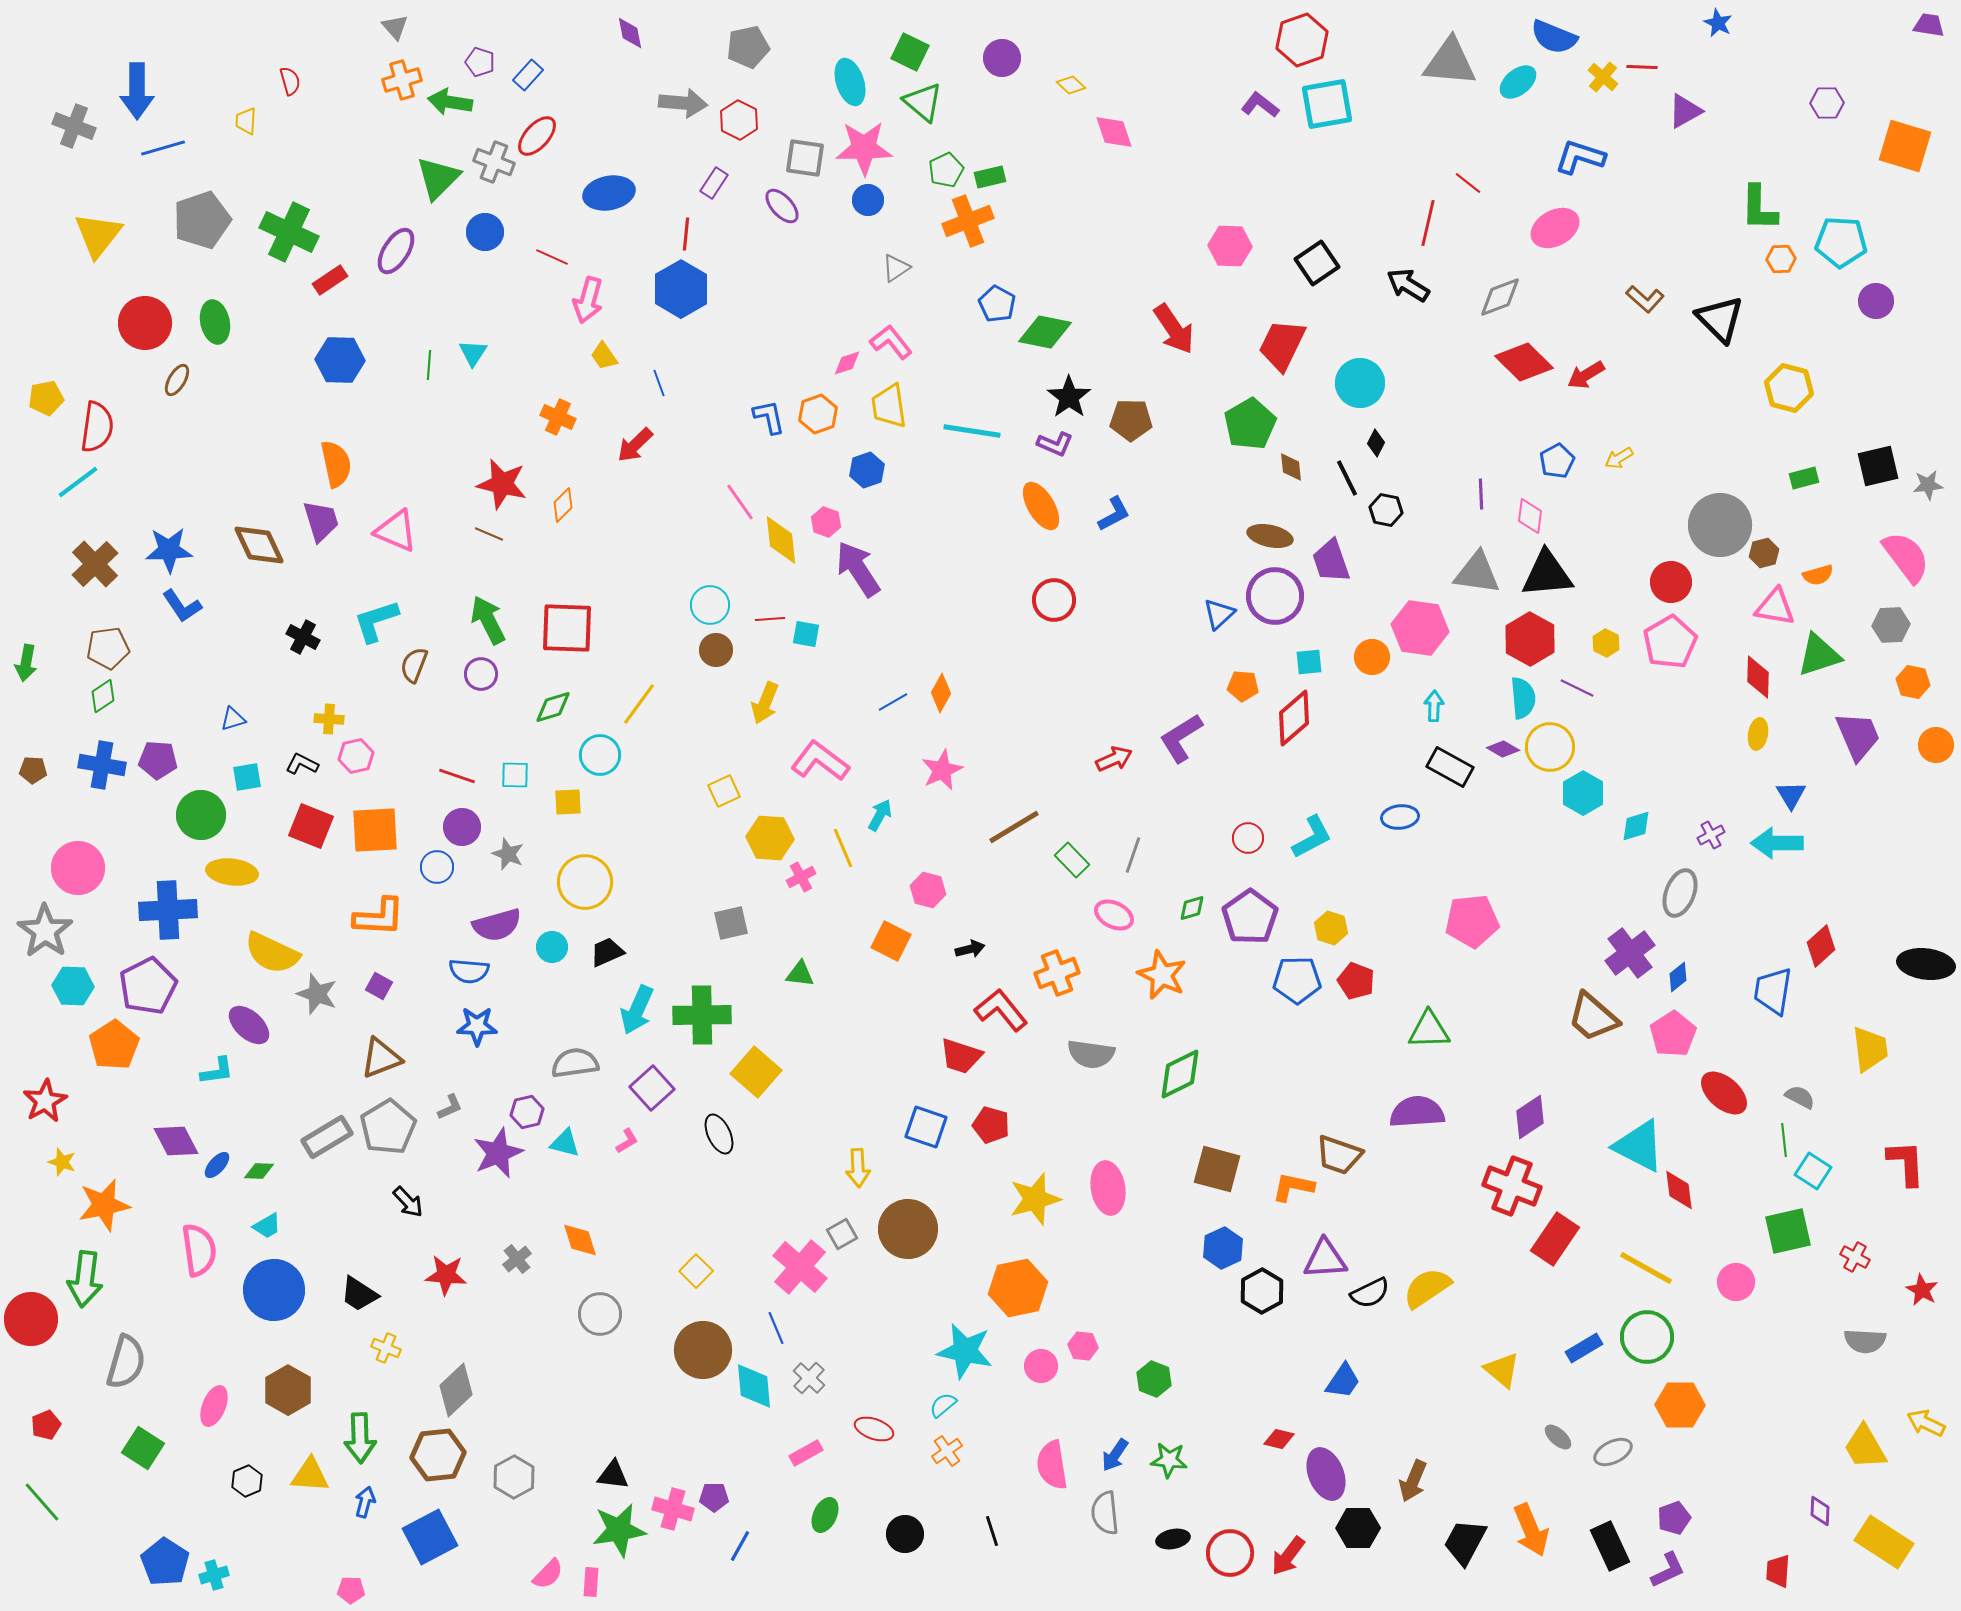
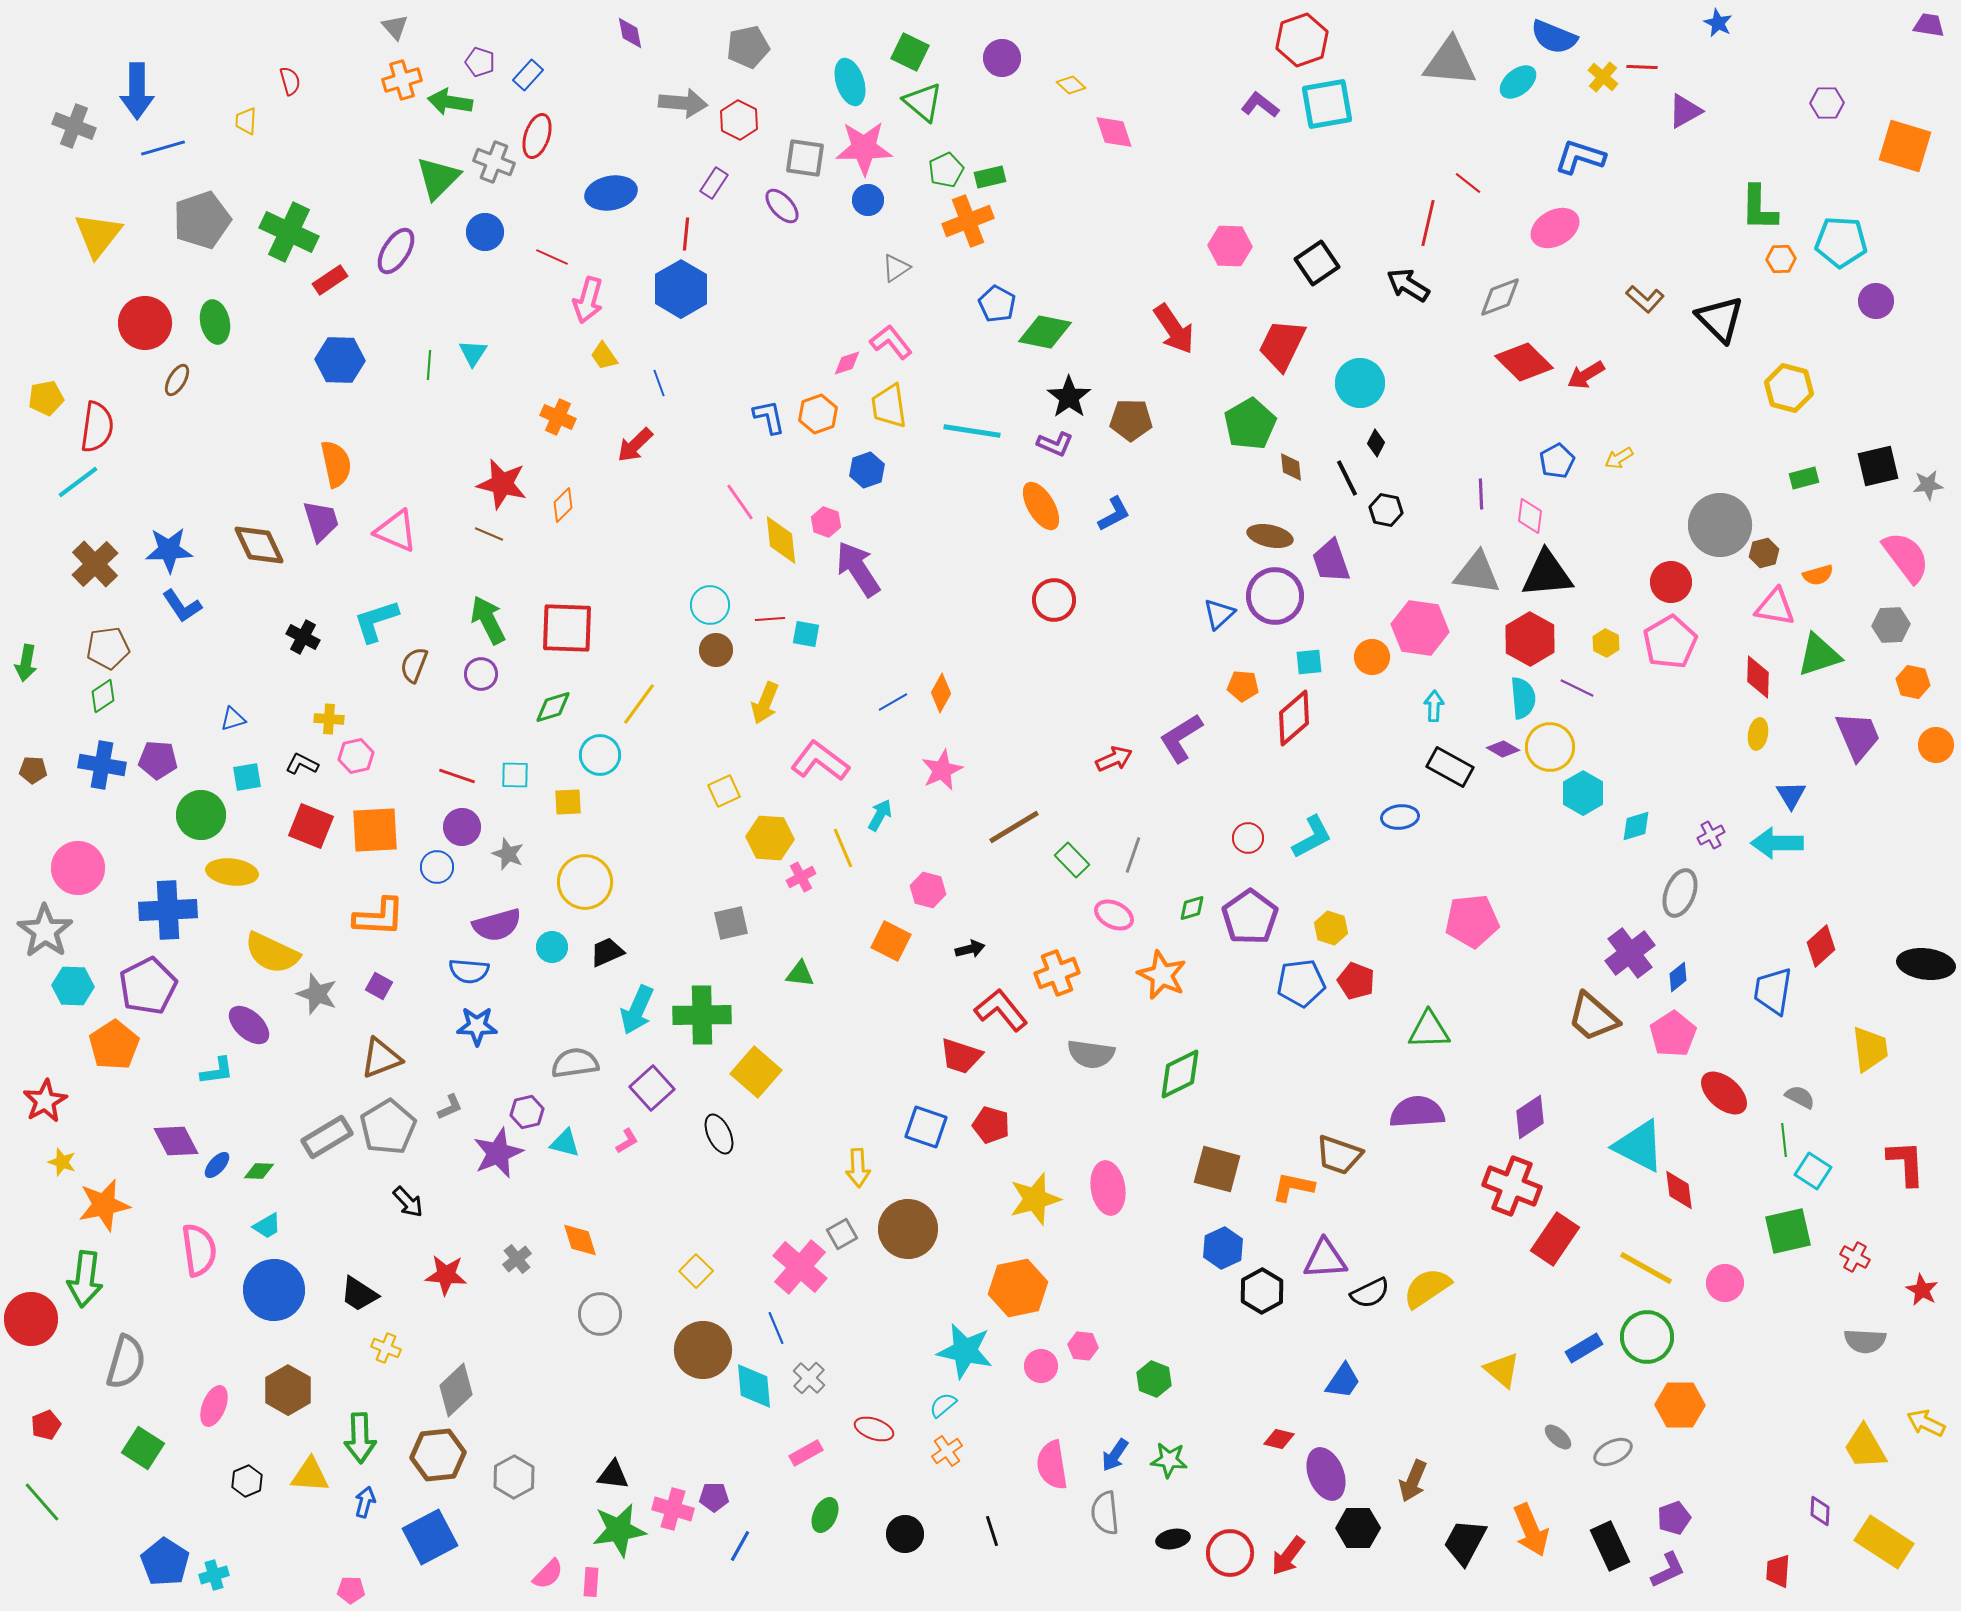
red ellipse at (537, 136): rotated 24 degrees counterclockwise
blue ellipse at (609, 193): moved 2 px right
blue pentagon at (1297, 980): moved 4 px right, 3 px down; rotated 6 degrees counterclockwise
pink circle at (1736, 1282): moved 11 px left, 1 px down
